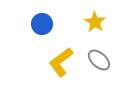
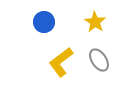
blue circle: moved 2 px right, 2 px up
gray ellipse: rotated 15 degrees clockwise
